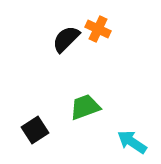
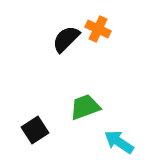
cyan arrow: moved 13 px left
